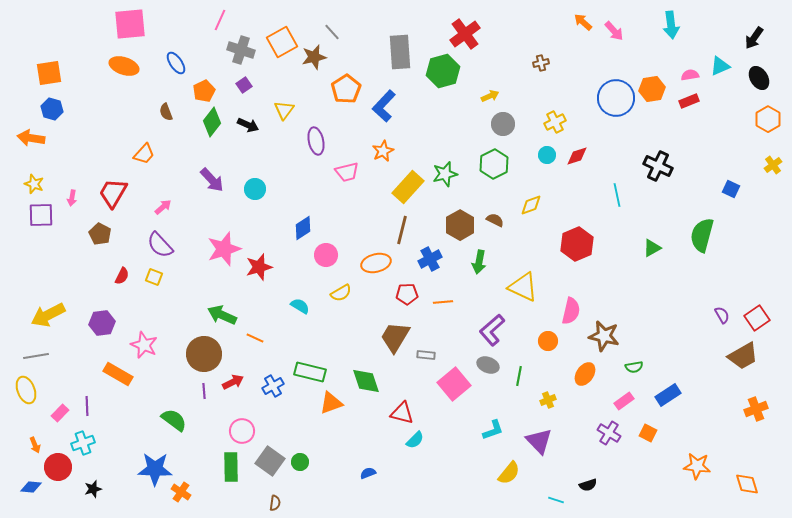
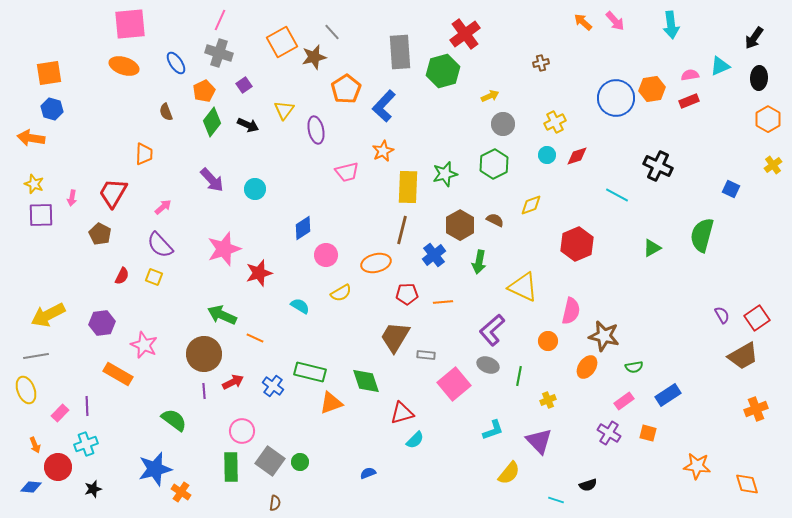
pink arrow at (614, 31): moved 1 px right, 10 px up
gray cross at (241, 50): moved 22 px left, 3 px down
black ellipse at (759, 78): rotated 35 degrees clockwise
purple ellipse at (316, 141): moved 11 px up
orange trapezoid at (144, 154): rotated 40 degrees counterclockwise
yellow rectangle at (408, 187): rotated 40 degrees counterclockwise
cyan line at (617, 195): rotated 50 degrees counterclockwise
blue cross at (430, 259): moved 4 px right, 4 px up; rotated 10 degrees counterclockwise
red star at (259, 267): moved 6 px down
orange ellipse at (585, 374): moved 2 px right, 7 px up
blue cross at (273, 386): rotated 25 degrees counterclockwise
red triangle at (402, 413): rotated 30 degrees counterclockwise
orange square at (648, 433): rotated 12 degrees counterclockwise
cyan cross at (83, 443): moved 3 px right, 1 px down
blue star at (155, 469): rotated 16 degrees counterclockwise
